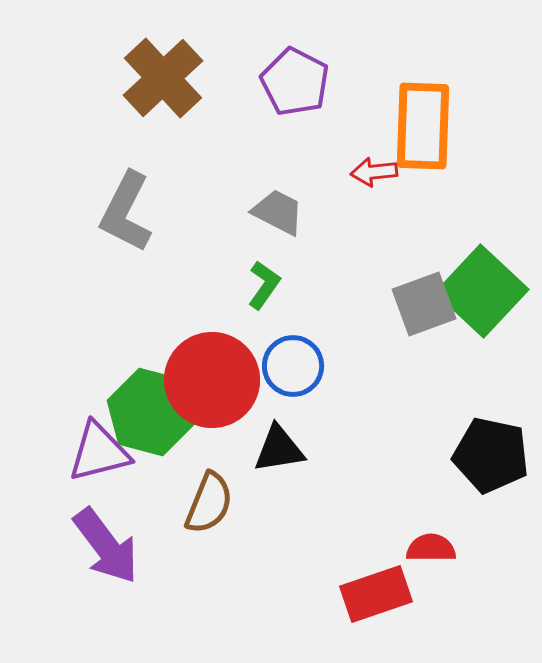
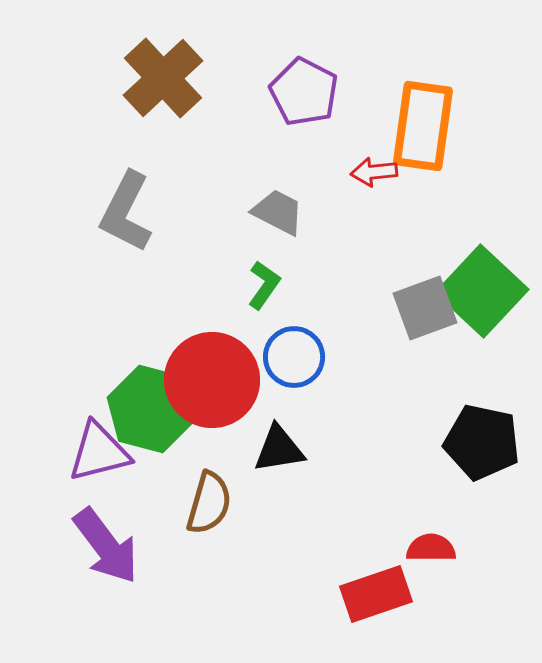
purple pentagon: moved 9 px right, 10 px down
orange rectangle: rotated 6 degrees clockwise
gray square: moved 1 px right, 4 px down
blue circle: moved 1 px right, 9 px up
green hexagon: moved 3 px up
black pentagon: moved 9 px left, 13 px up
brown semicircle: rotated 6 degrees counterclockwise
